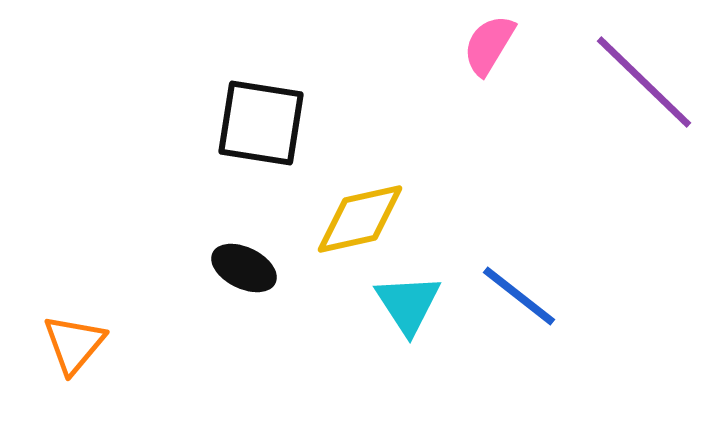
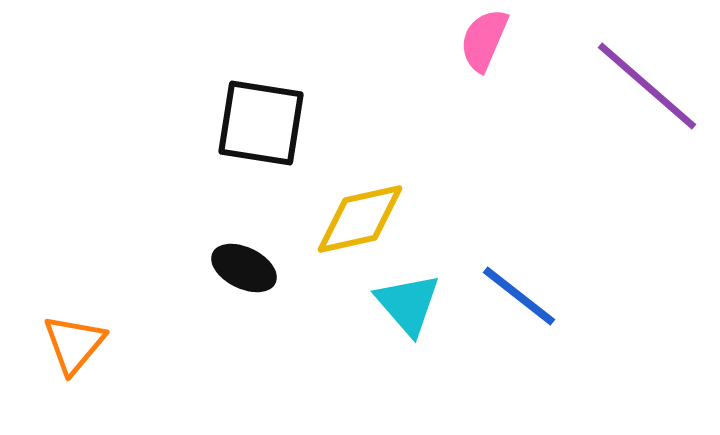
pink semicircle: moved 5 px left, 5 px up; rotated 8 degrees counterclockwise
purple line: moved 3 px right, 4 px down; rotated 3 degrees counterclockwise
cyan triangle: rotated 8 degrees counterclockwise
